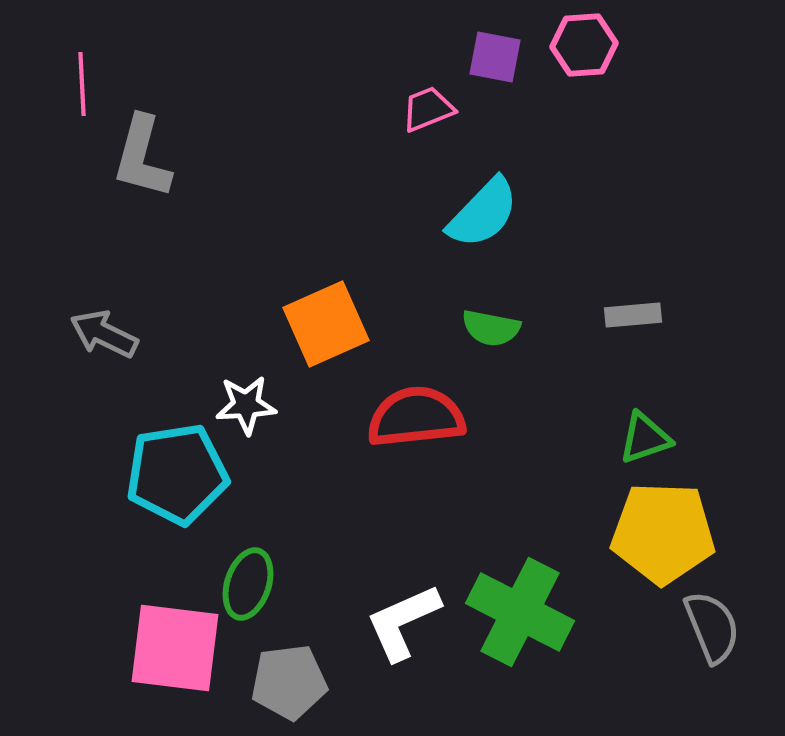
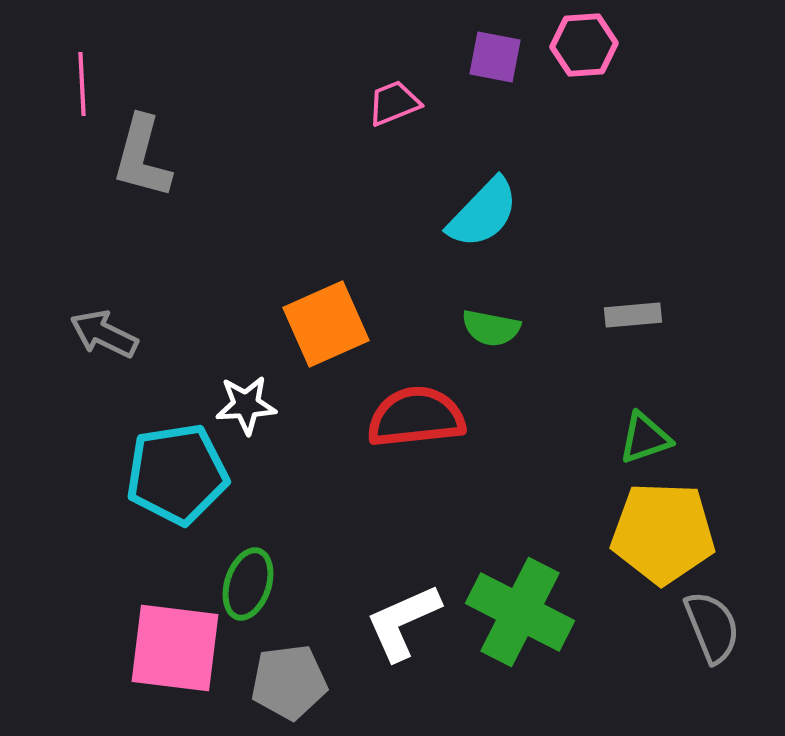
pink trapezoid: moved 34 px left, 6 px up
